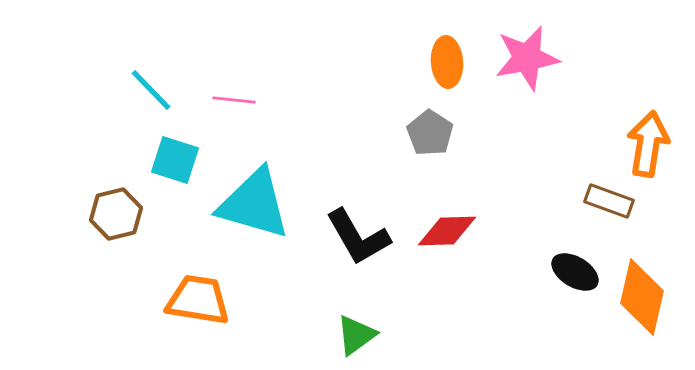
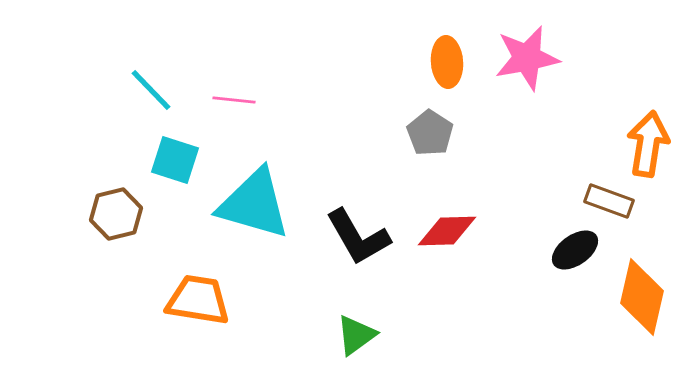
black ellipse: moved 22 px up; rotated 66 degrees counterclockwise
